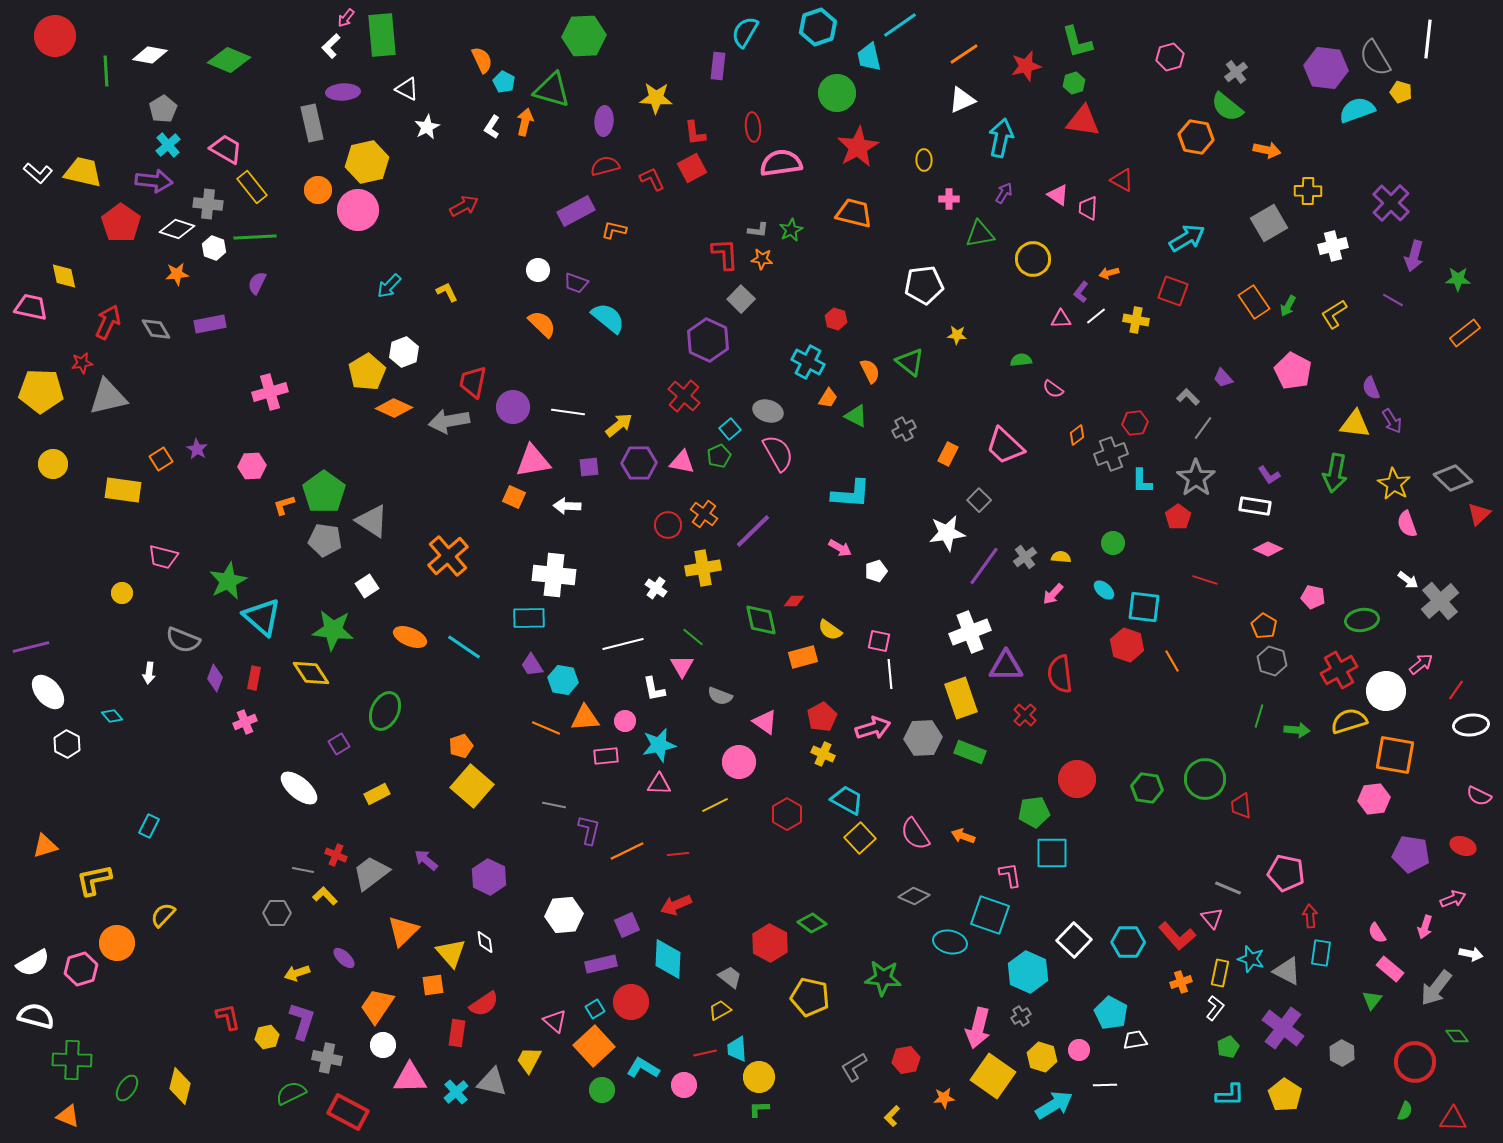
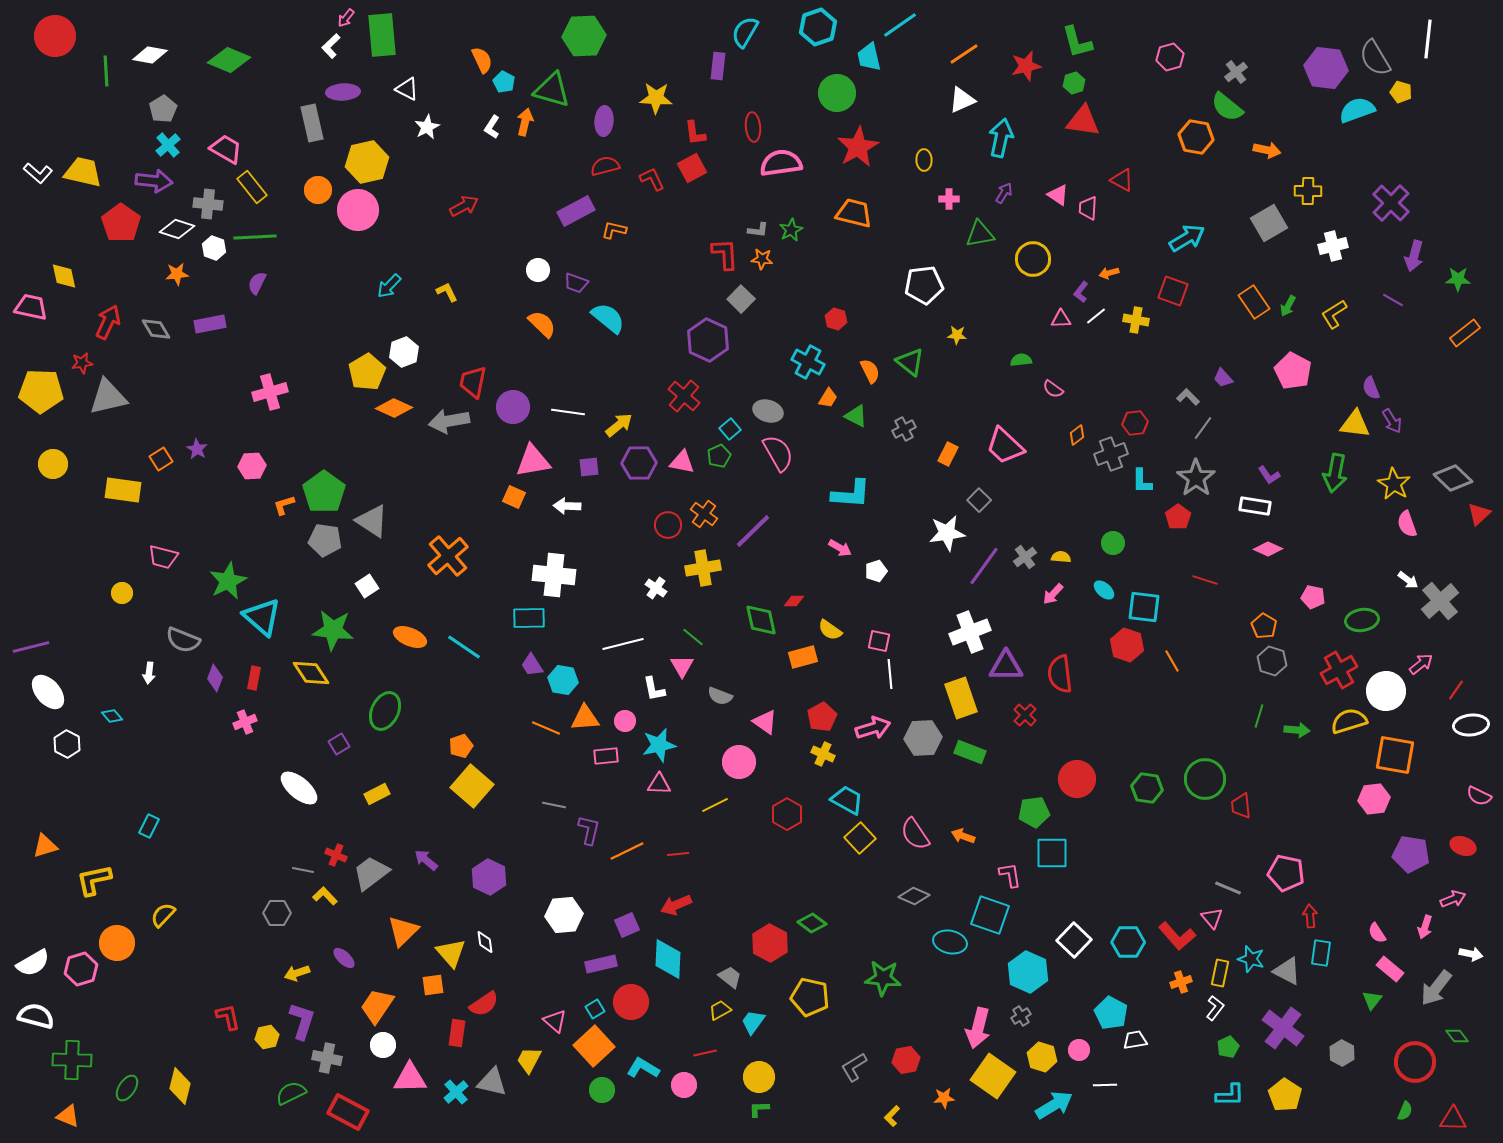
cyan trapezoid at (737, 1049): moved 16 px right, 27 px up; rotated 40 degrees clockwise
